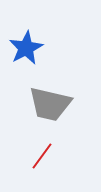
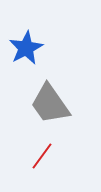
gray trapezoid: rotated 42 degrees clockwise
